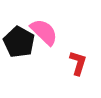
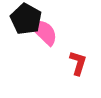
black pentagon: moved 7 px right, 23 px up
